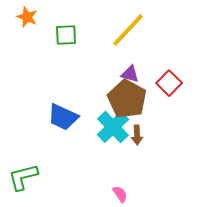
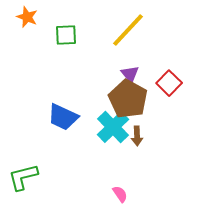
purple triangle: rotated 36 degrees clockwise
brown pentagon: moved 1 px right
brown arrow: moved 1 px down
